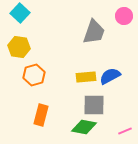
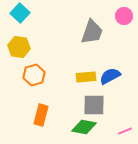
gray trapezoid: moved 2 px left
